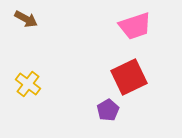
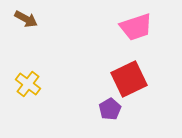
pink trapezoid: moved 1 px right, 1 px down
red square: moved 2 px down
purple pentagon: moved 2 px right, 1 px up
